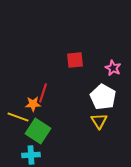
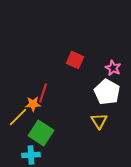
red square: rotated 30 degrees clockwise
white pentagon: moved 4 px right, 5 px up
yellow line: rotated 65 degrees counterclockwise
green square: moved 3 px right, 2 px down
